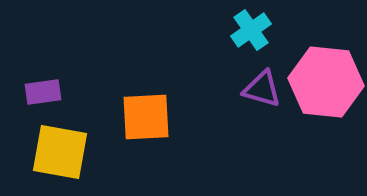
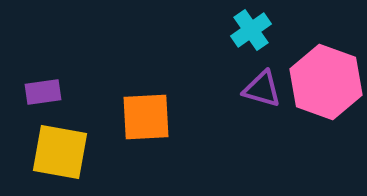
pink hexagon: rotated 14 degrees clockwise
